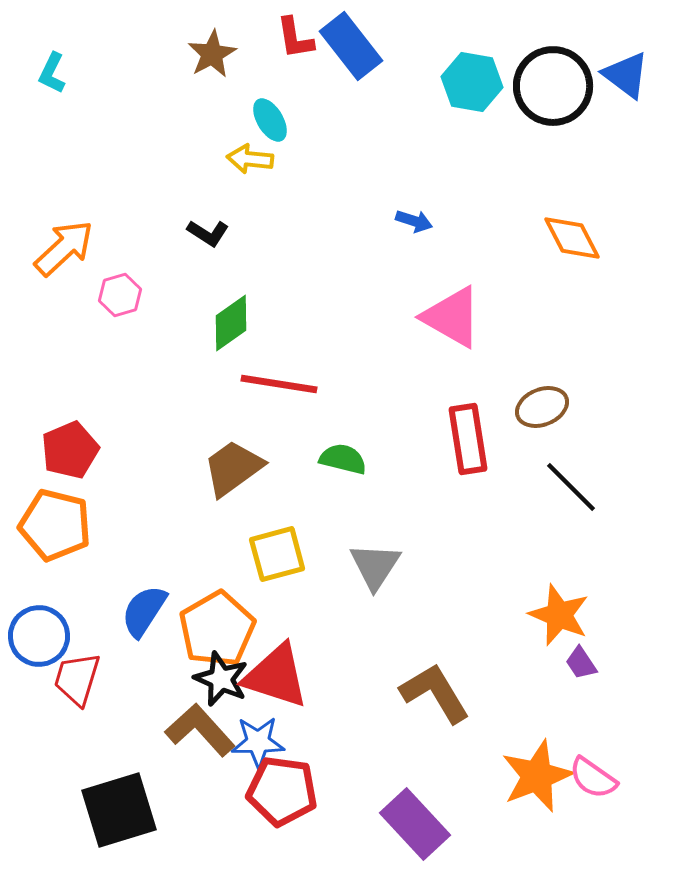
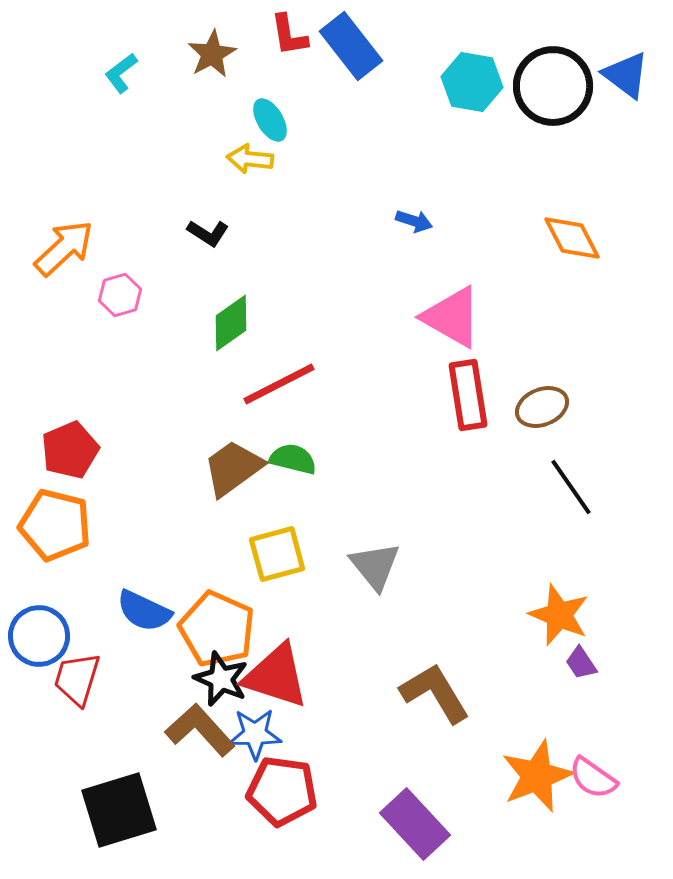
red L-shape at (295, 38): moved 6 px left, 3 px up
cyan L-shape at (52, 73): moved 69 px right; rotated 27 degrees clockwise
red line at (279, 384): rotated 36 degrees counterclockwise
red rectangle at (468, 439): moved 44 px up
green semicircle at (343, 459): moved 50 px left
black line at (571, 487): rotated 10 degrees clockwise
gray triangle at (375, 566): rotated 12 degrees counterclockwise
blue semicircle at (144, 611): rotated 98 degrees counterclockwise
orange pentagon at (217, 629): rotated 18 degrees counterclockwise
blue star at (258, 742): moved 3 px left, 8 px up
